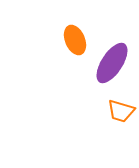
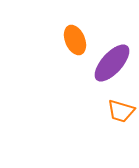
purple ellipse: rotated 9 degrees clockwise
